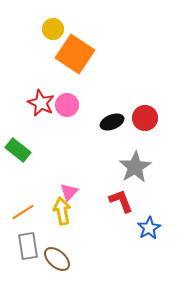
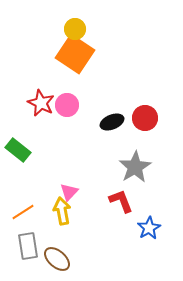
yellow circle: moved 22 px right
